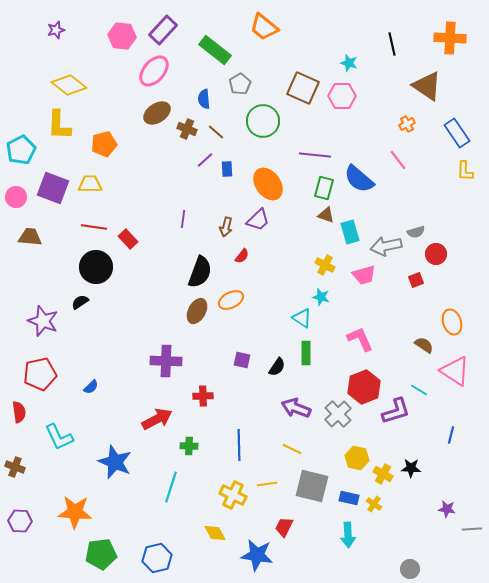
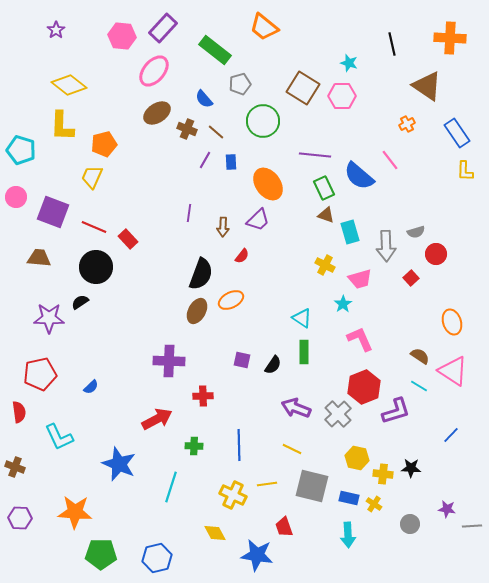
purple star at (56, 30): rotated 18 degrees counterclockwise
purple rectangle at (163, 30): moved 2 px up
gray pentagon at (240, 84): rotated 15 degrees clockwise
brown square at (303, 88): rotated 8 degrees clockwise
blue semicircle at (204, 99): rotated 36 degrees counterclockwise
yellow L-shape at (59, 125): moved 3 px right, 1 px down
cyan pentagon at (21, 150): rotated 28 degrees counterclockwise
purple line at (205, 160): rotated 18 degrees counterclockwise
pink line at (398, 160): moved 8 px left
blue rectangle at (227, 169): moved 4 px right, 7 px up
blue semicircle at (359, 179): moved 3 px up
yellow trapezoid at (90, 184): moved 2 px right, 7 px up; rotated 65 degrees counterclockwise
purple square at (53, 188): moved 24 px down
green rectangle at (324, 188): rotated 40 degrees counterclockwise
purple line at (183, 219): moved 6 px right, 6 px up
red line at (94, 227): rotated 15 degrees clockwise
brown arrow at (226, 227): moved 3 px left; rotated 12 degrees counterclockwise
brown trapezoid at (30, 237): moved 9 px right, 21 px down
gray arrow at (386, 246): rotated 80 degrees counterclockwise
black semicircle at (200, 272): moved 1 px right, 2 px down
pink trapezoid at (364, 275): moved 4 px left, 4 px down
red square at (416, 280): moved 5 px left, 2 px up; rotated 21 degrees counterclockwise
cyan star at (321, 297): moved 22 px right, 7 px down; rotated 24 degrees clockwise
purple star at (43, 321): moved 6 px right, 3 px up; rotated 20 degrees counterclockwise
brown semicircle at (424, 345): moved 4 px left, 11 px down
green rectangle at (306, 353): moved 2 px left, 1 px up
purple cross at (166, 361): moved 3 px right
black semicircle at (277, 367): moved 4 px left, 2 px up
pink triangle at (455, 371): moved 2 px left
cyan line at (419, 390): moved 4 px up
blue line at (451, 435): rotated 30 degrees clockwise
green cross at (189, 446): moved 5 px right
blue star at (115, 462): moved 4 px right, 2 px down
yellow cross at (383, 474): rotated 24 degrees counterclockwise
purple hexagon at (20, 521): moved 3 px up
red trapezoid at (284, 527): rotated 45 degrees counterclockwise
gray line at (472, 529): moved 3 px up
green pentagon at (101, 554): rotated 8 degrees clockwise
gray circle at (410, 569): moved 45 px up
